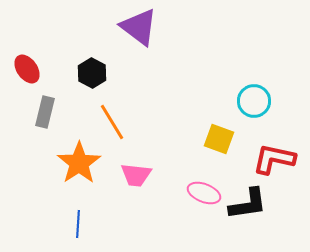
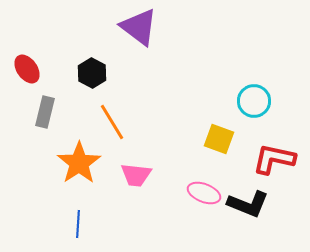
black L-shape: rotated 30 degrees clockwise
